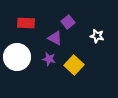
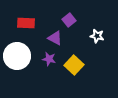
purple square: moved 1 px right, 2 px up
white circle: moved 1 px up
